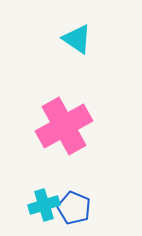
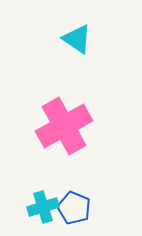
cyan cross: moved 1 px left, 2 px down
